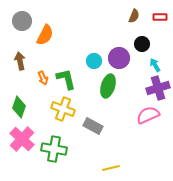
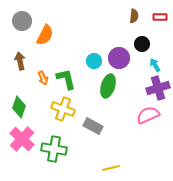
brown semicircle: rotated 16 degrees counterclockwise
